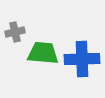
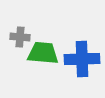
gray cross: moved 5 px right, 5 px down; rotated 18 degrees clockwise
